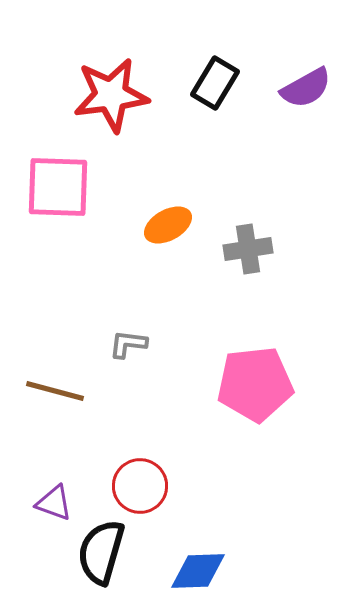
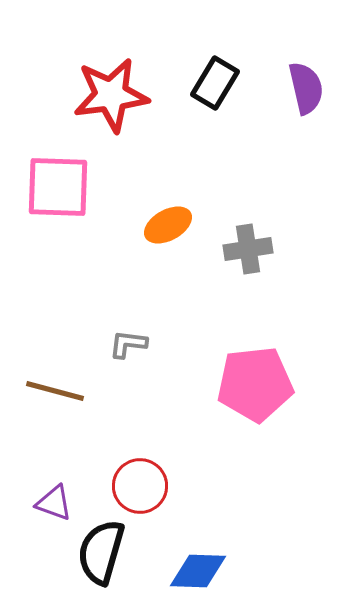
purple semicircle: rotated 74 degrees counterclockwise
blue diamond: rotated 4 degrees clockwise
